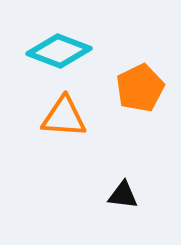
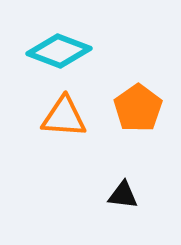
orange pentagon: moved 2 px left, 20 px down; rotated 9 degrees counterclockwise
